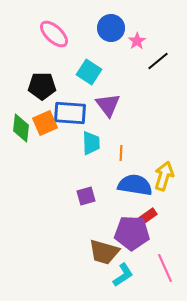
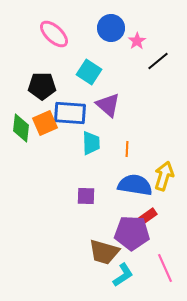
purple triangle: rotated 12 degrees counterclockwise
orange line: moved 6 px right, 4 px up
purple square: rotated 18 degrees clockwise
